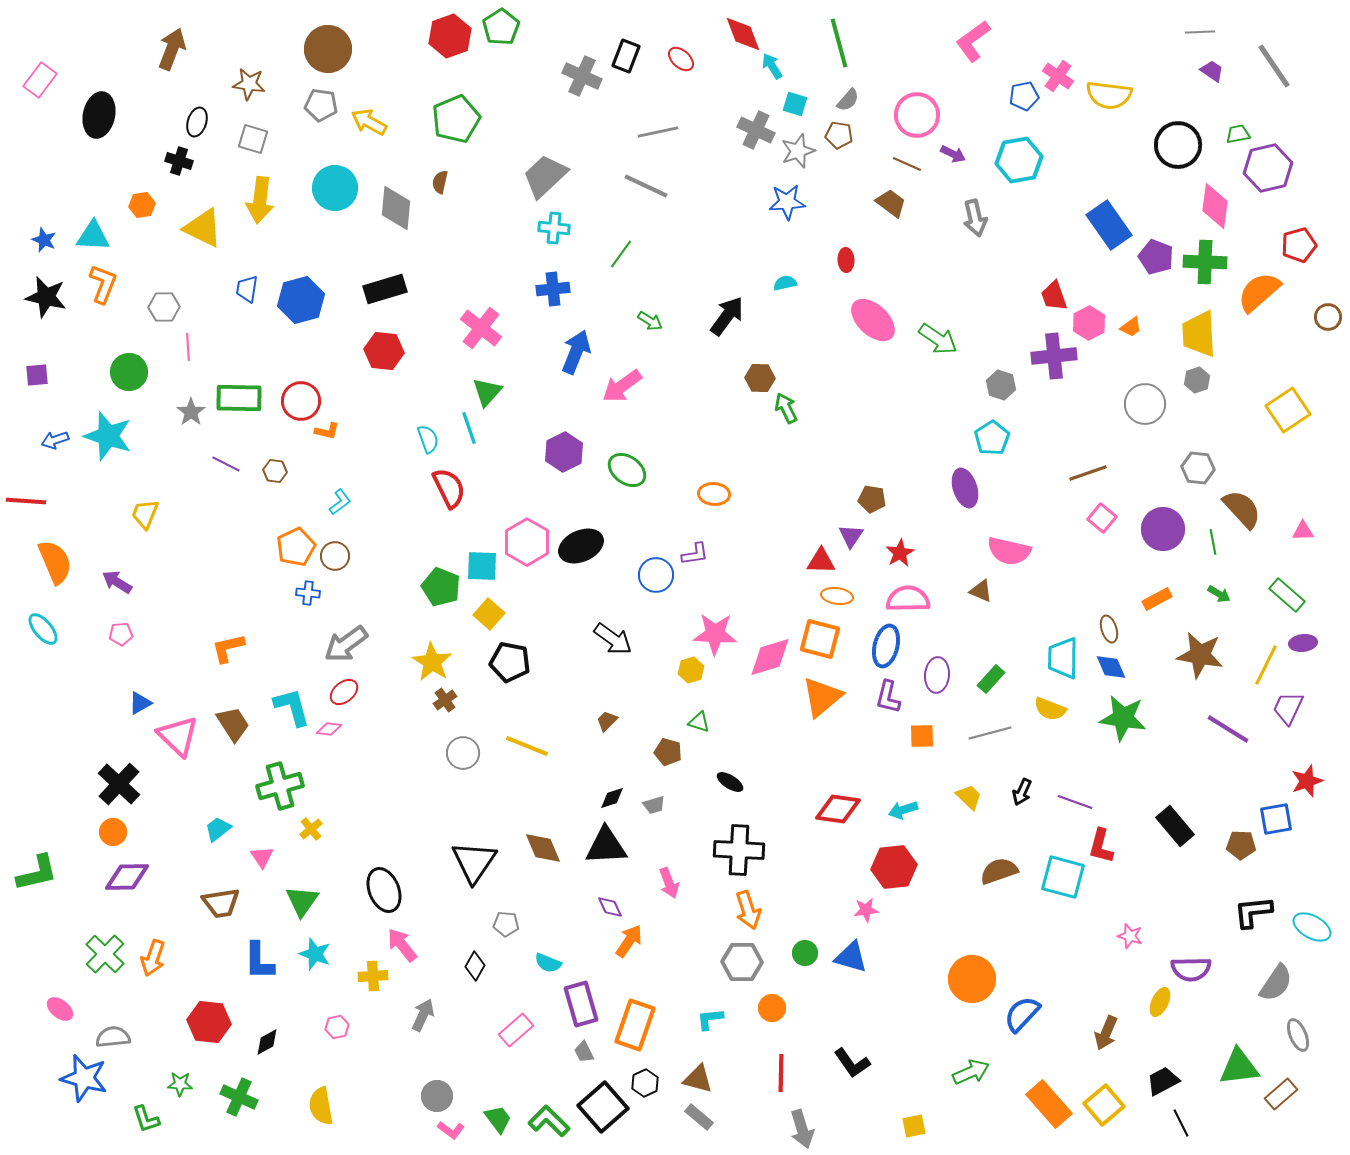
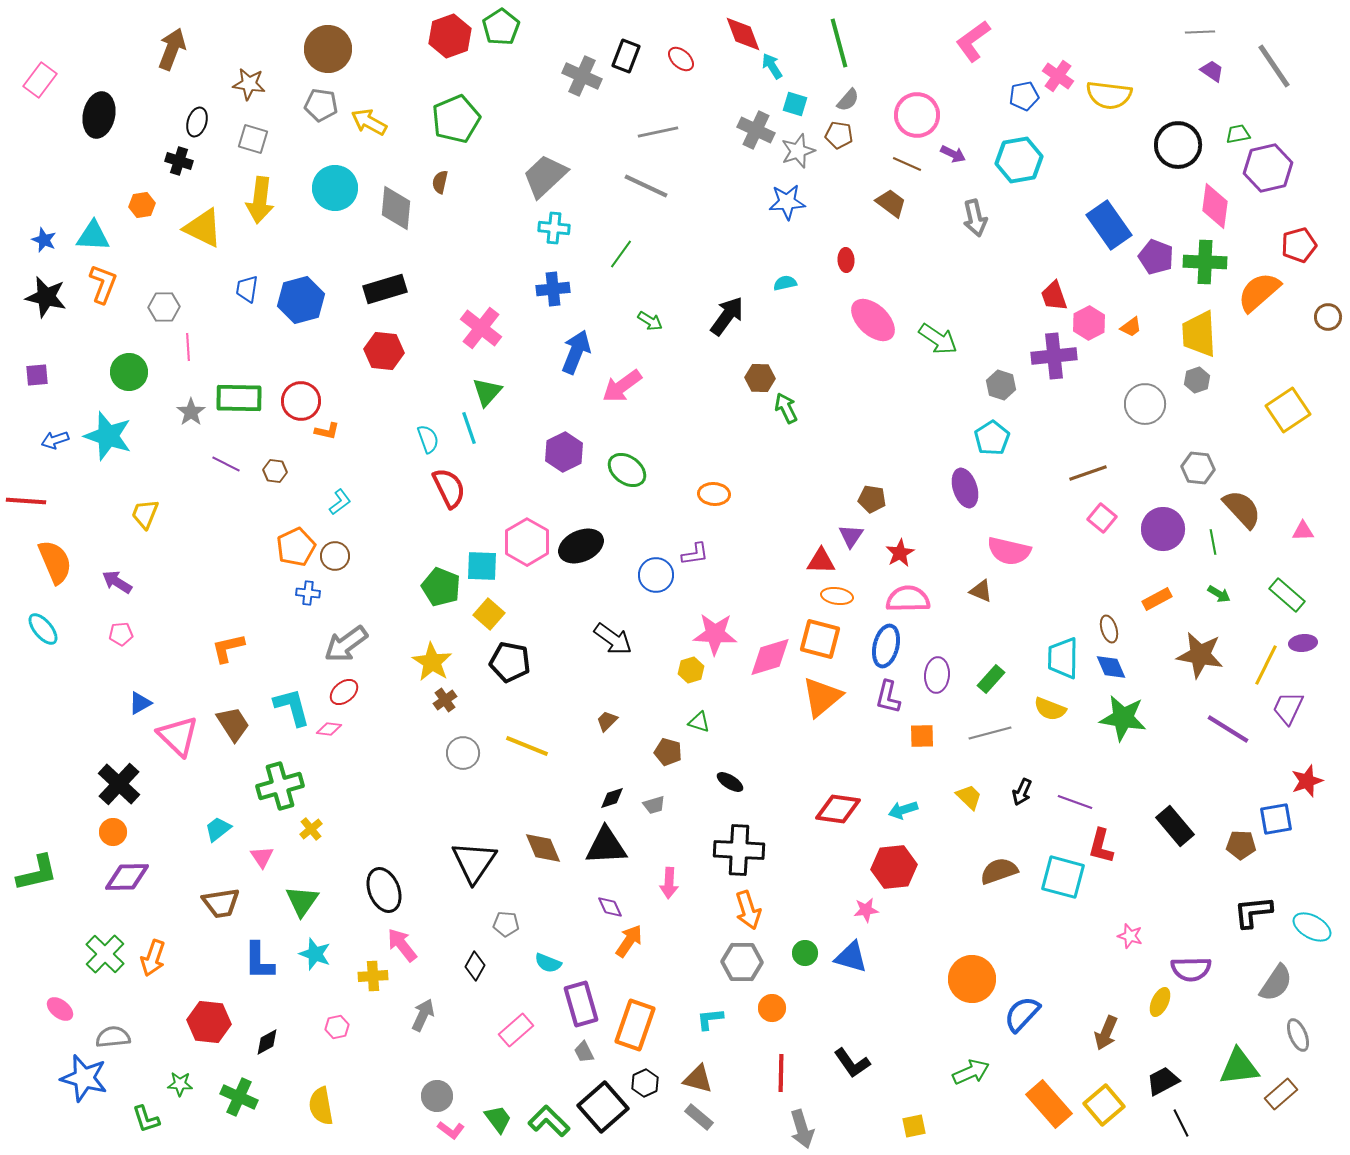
pink arrow at (669, 883): rotated 24 degrees clockwise
